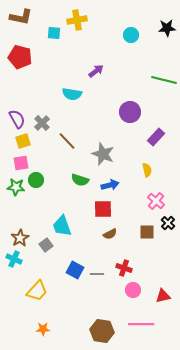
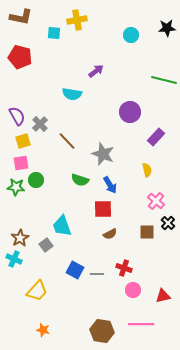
purple semicircle: moved 3 px up
gray cross: moved 2 px left, 1 px down
blue arrow: rotated 72 degrees clockwise
orange star: moved 1 px down; rotated 16 degrees clockwise
